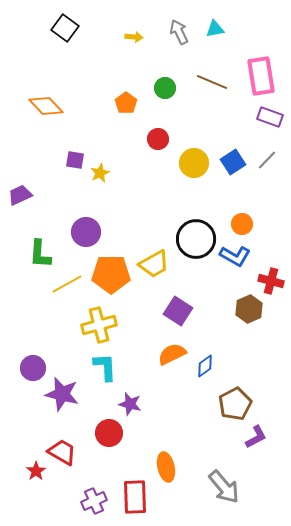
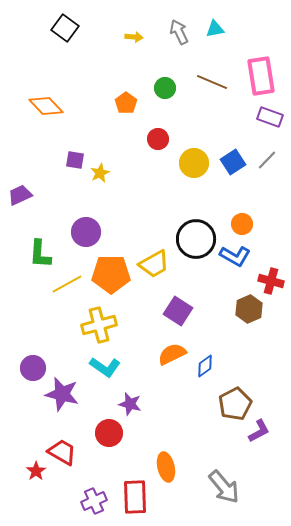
cyan L-shape at (105, 367): rotated 128 degrees clockwise
purple L-shape at (256, 437): moved 3 px right, 6 px up
